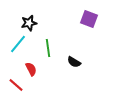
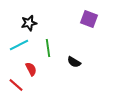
cyan line: moved 1 px right, 1 px down; rotated 24 degrees clockwise
